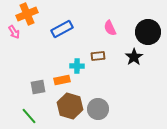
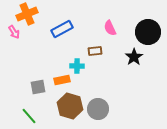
brown rectangle: moved 3 px left, 5 px up
